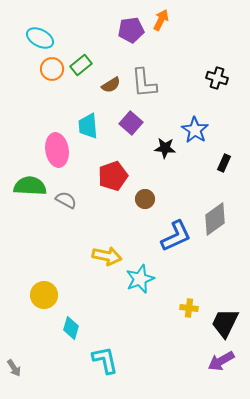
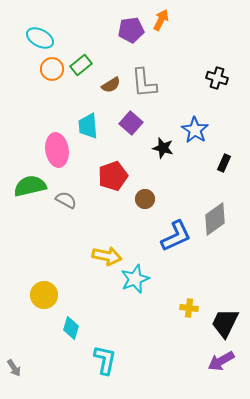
black star: moved 2 px left; rotated 10 degrees clockwise
green semicircle: rotated 16 degrees counterclockwise
cyan star: moved 5 px left
cyan L-shape: rotated 24 degrees clockwise
